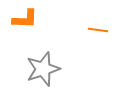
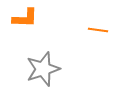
orange L-shape: moved 1 px up
